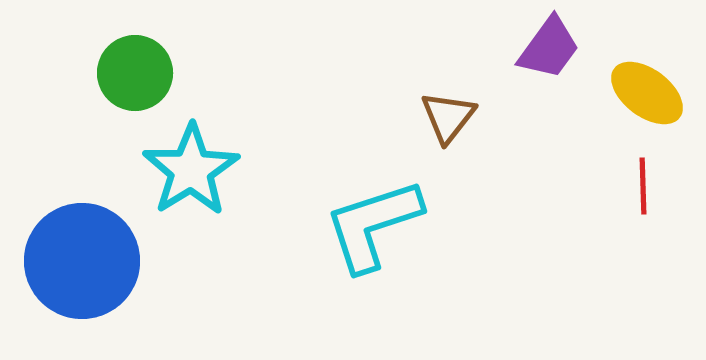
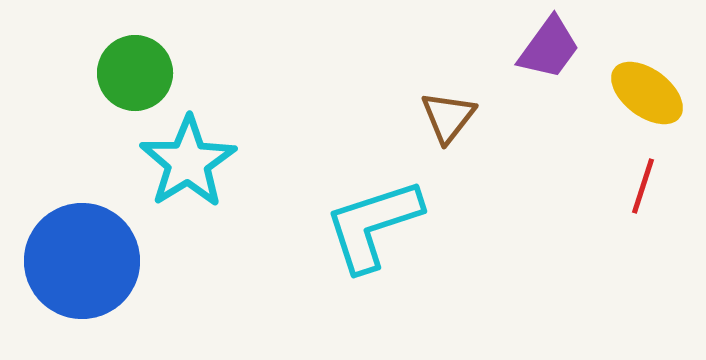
cyan star: moved 3 px left, 8 px up
red line: rotated 20 degrees clockwise
